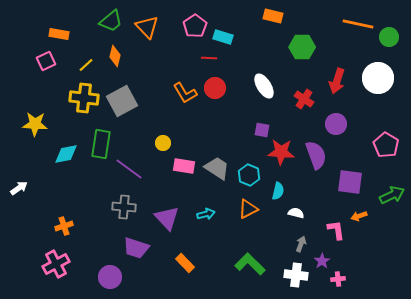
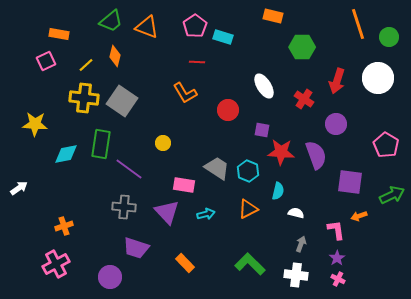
orange line at (358, 24): rotated 60 degrees clockwise
orange triangle at (147, 27): rotated 25 degrees counterclockwise
red line at (209, 58): moved 12 px left, 4 px down
red circle at (215, 88): moved 13 px right, 22 px down
gray square at (122, 101): rotated 28 degrees counterclockwise
pink rectangle at (184, 166): moved 19 px down
cyan hexagon at (249, 175): moved 1 px left, 4 px up
purple triangle at (167, 218): moved 6 px up
purple star at (322, 261): moved 15 px right, 3 px up
pink cross at (338, 279): rotated 32 degrees clockwise
